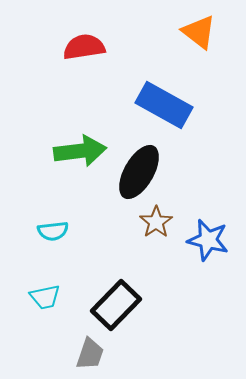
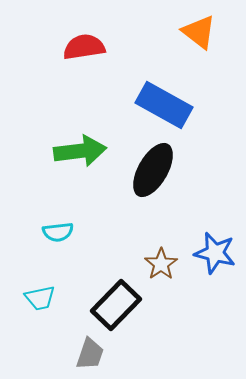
black ellipse: moved 14 px right, 2 px up
brown star: moved 5 px right, 42 px down
cyan semicircle: moved 5 px right, 1 px down
blue star: moved 7 px right, 13 px down
cyan trapezoid: moved 5 px left, 1 px down
